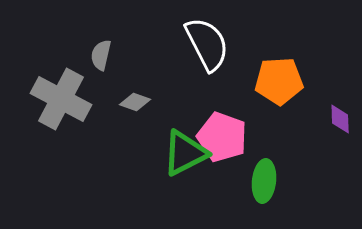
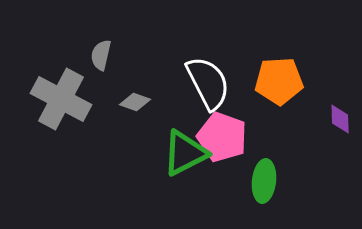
white semicircle: moved 1 px right, 39 px down
